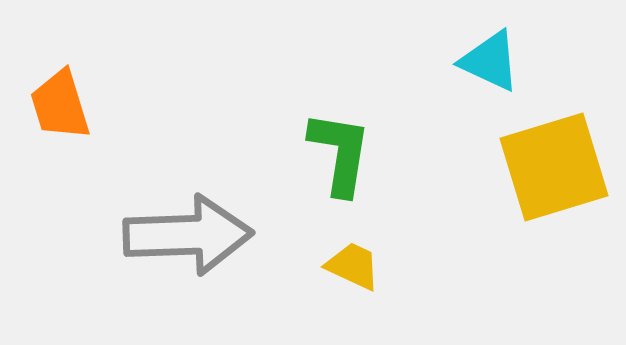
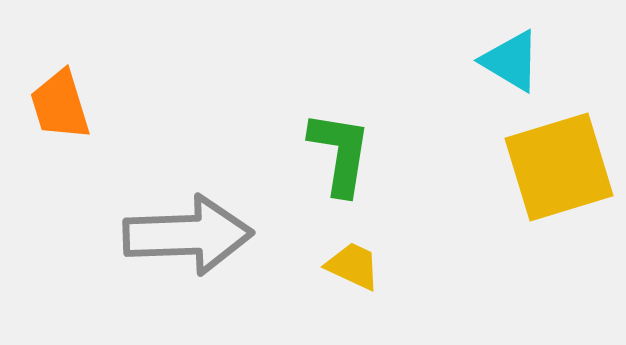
cyan triangle: moved 21 px right; rotated 6 degrees clockwise
yellow square: moved 5 px right
